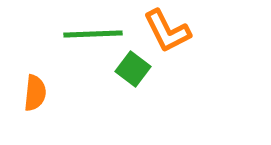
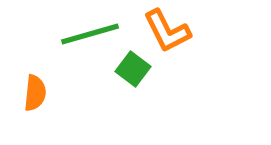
green line: moved 3 px left; rotated 14 degrees counterclockwise
